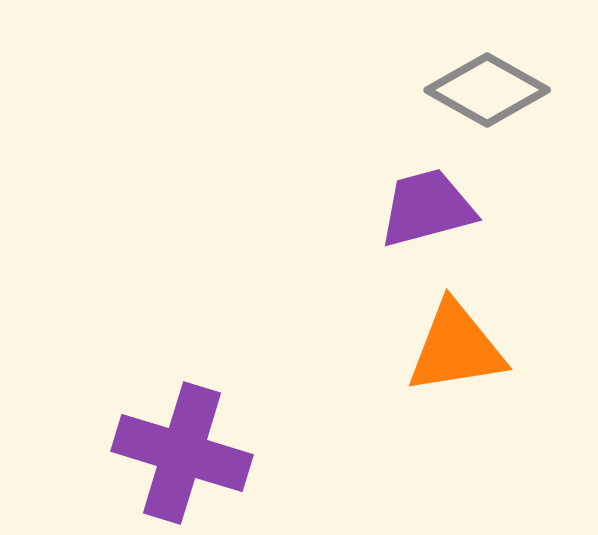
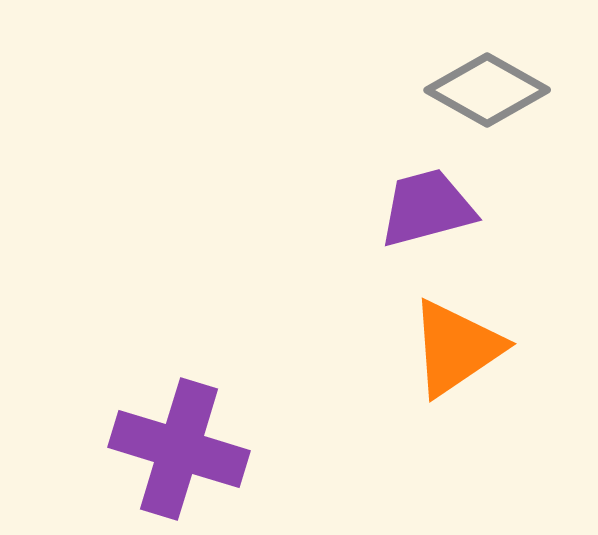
orange triangle: rotated 25 degrees counterclockwise
purple cross: moved 3 px left, 4 px up
